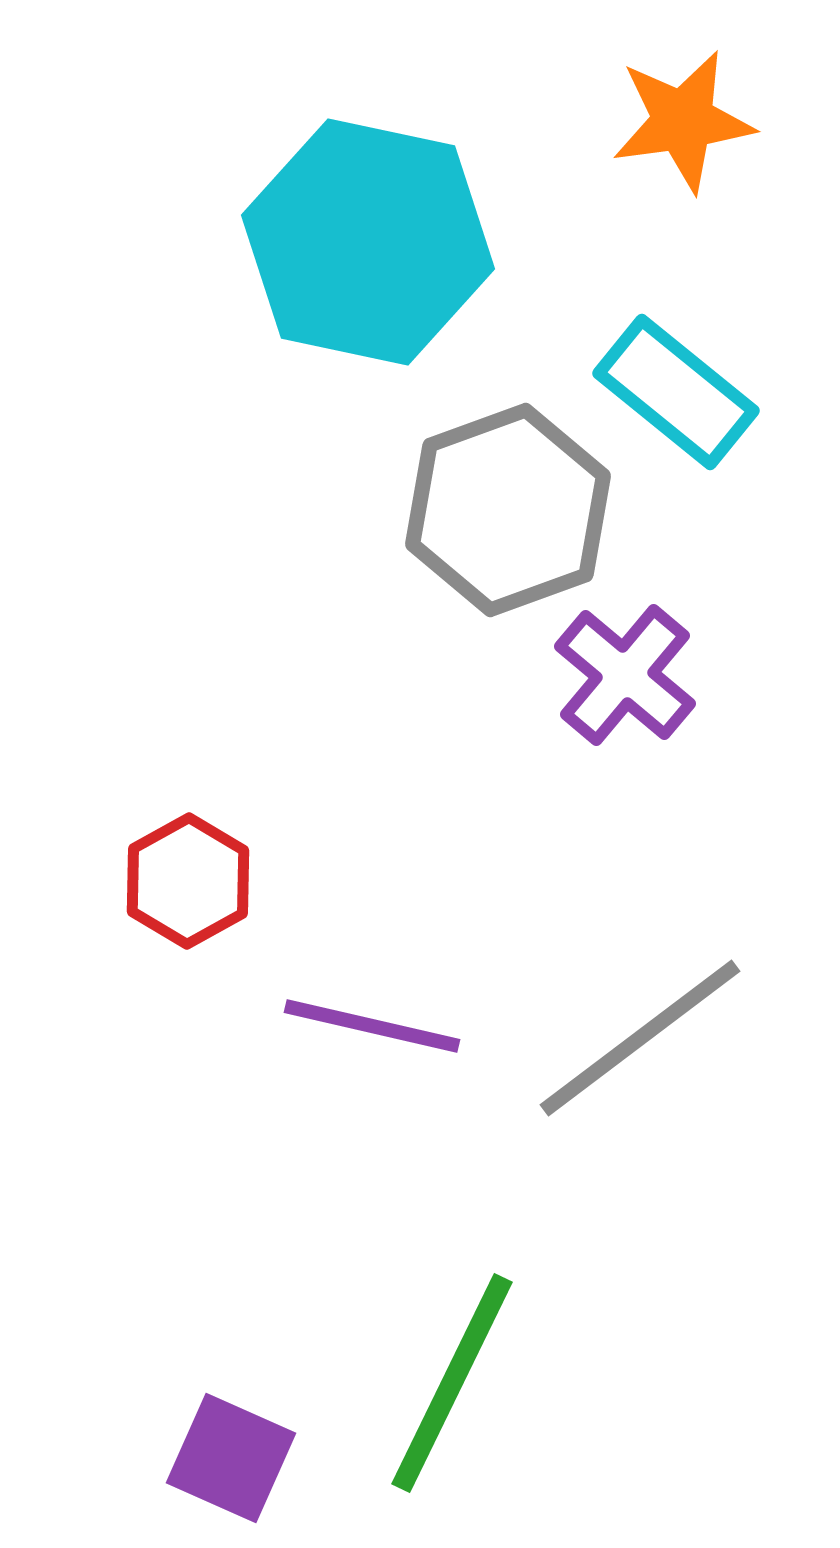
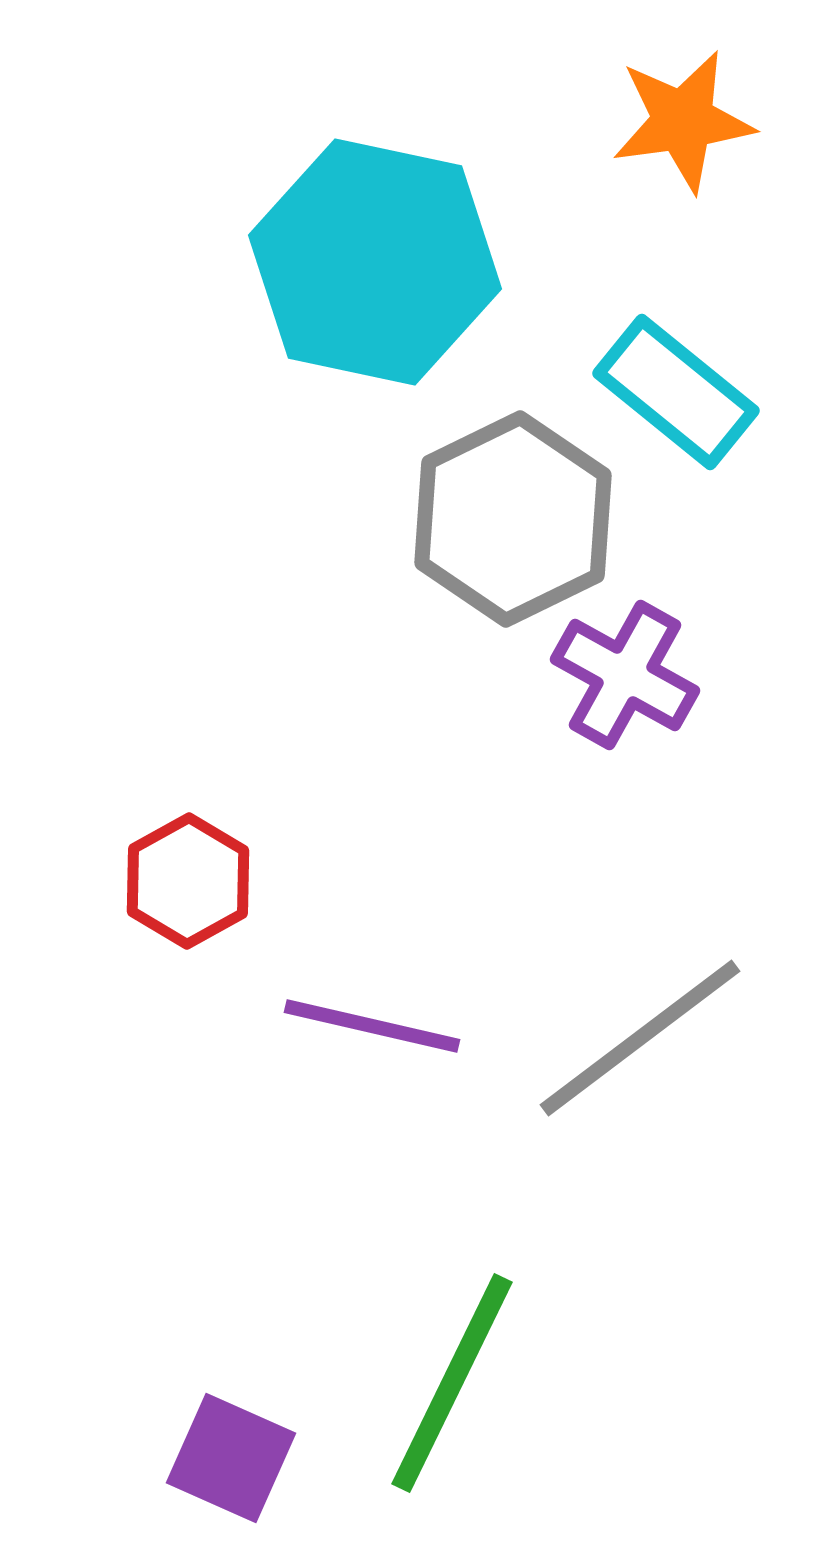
cyan hexagon: moved 7 px right, 20 px down
gray hexagon: moved 5 px right, 9 px down; rotated 6 degrees counterclockwise
purple cross: rotated 11 degrees counterclockwise
